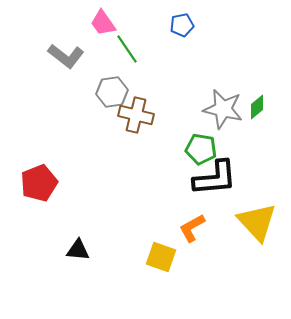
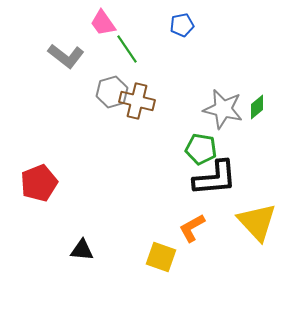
gray hexagon: rotated 8 degrees counterclockwise
brown cross: moved 1 px right, 14 px up
black triangle: moved 4 px right
